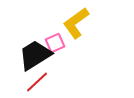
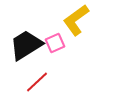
yellow L-shape: moved 3 px up
black trapezoid: moved 9 px left, 10 px up
